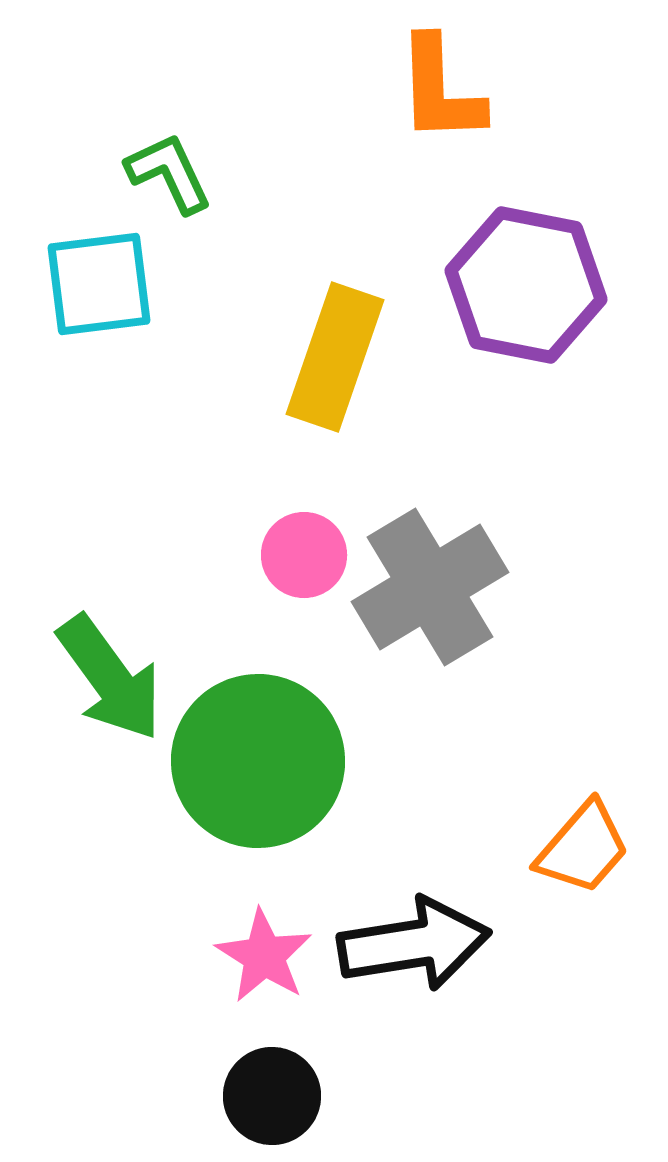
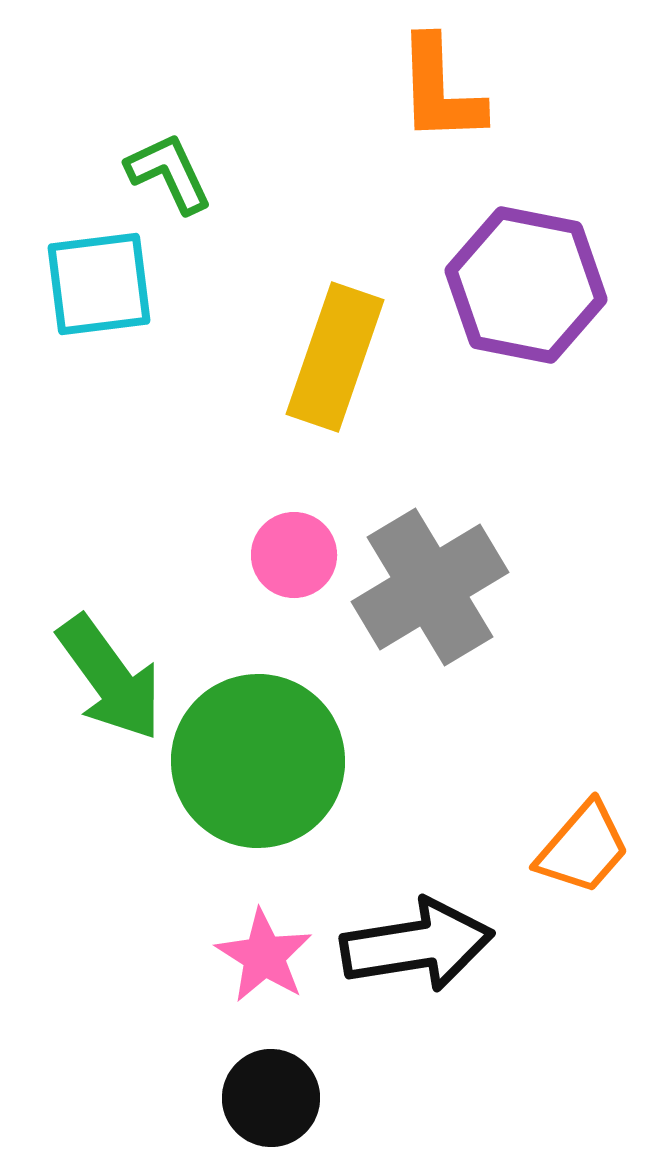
pink circle: moved 10 px left
black arrow: moved 3 px right, 1 px down
black circle: moved 1 px left, 2 px down
